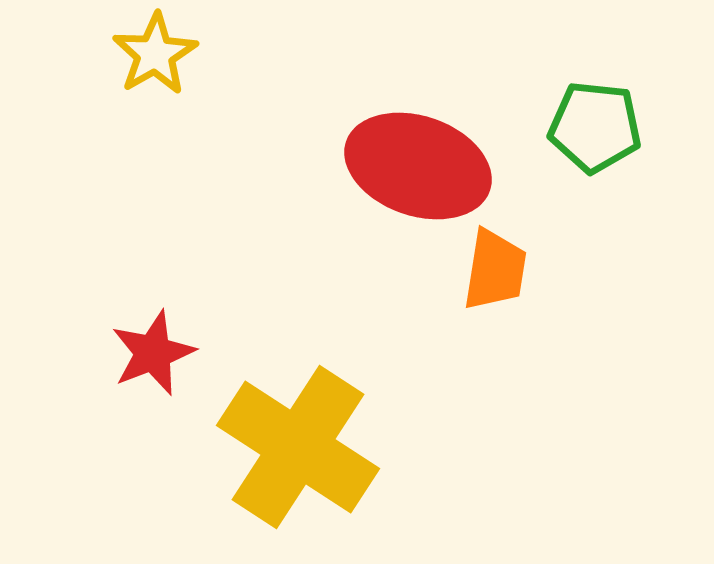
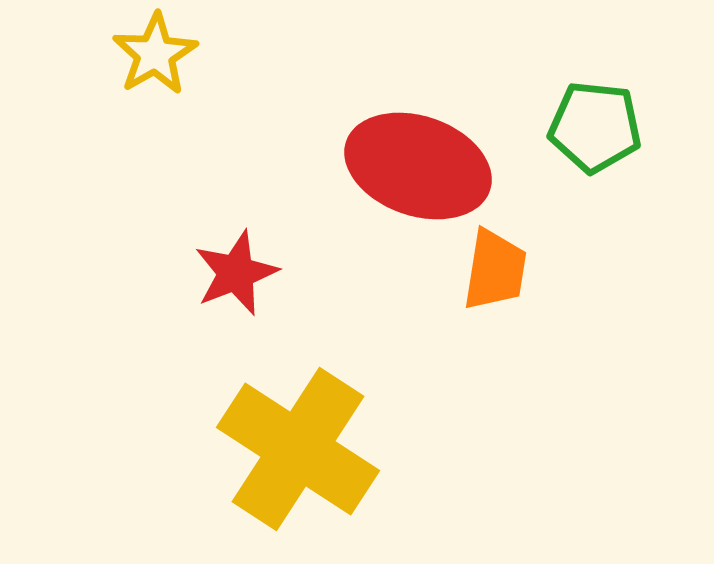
red star: moved 83 px right, 80 px up
yellow cross: moved 2 px down
